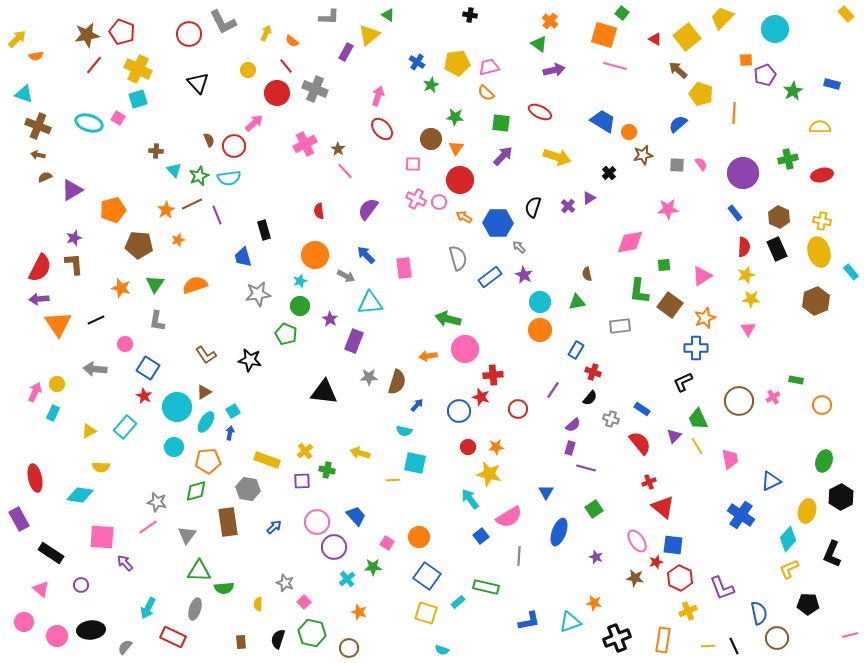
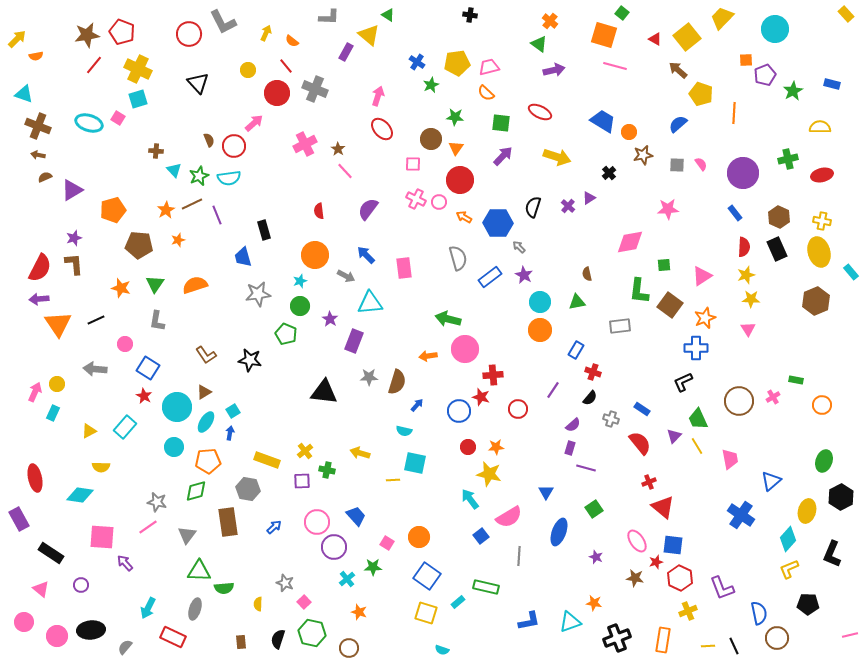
yellow triangle at (369, 35): rotated 40 degrees counterclockwise
blue triangle at (771, 481): rotated 15 degrees counterclockwise
